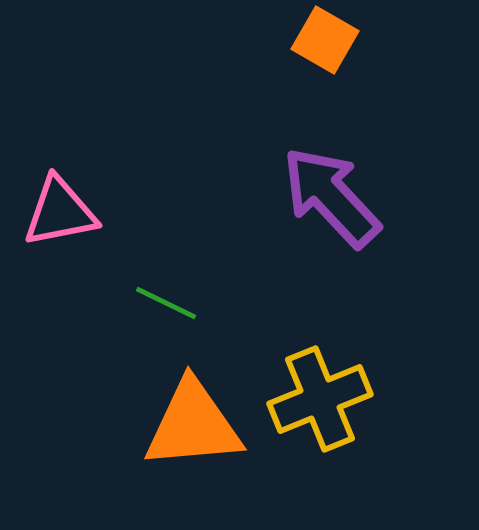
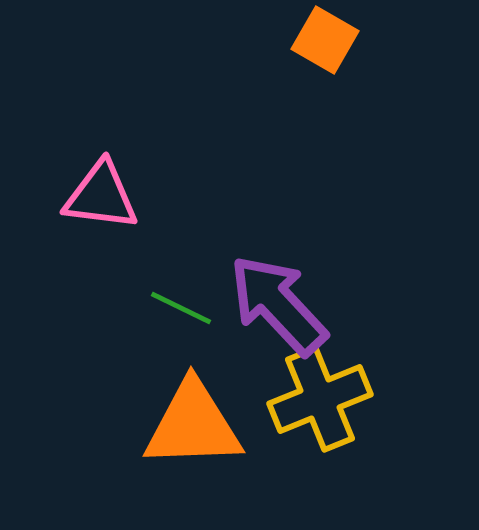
purple arrow: moved 53 px left, 108 px down
pink triangle: moved 41 px right, 16 px up; rotated 18 degrees clockwise
green line: moved 15 px right, 5 px down
orange triangle: rotated 3 degrees clockwise
